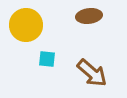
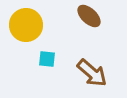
brown ellipse: rotated 50 degrees clockwise
